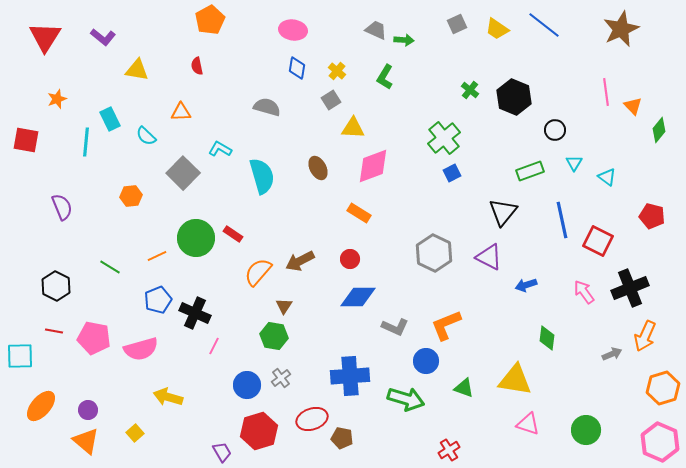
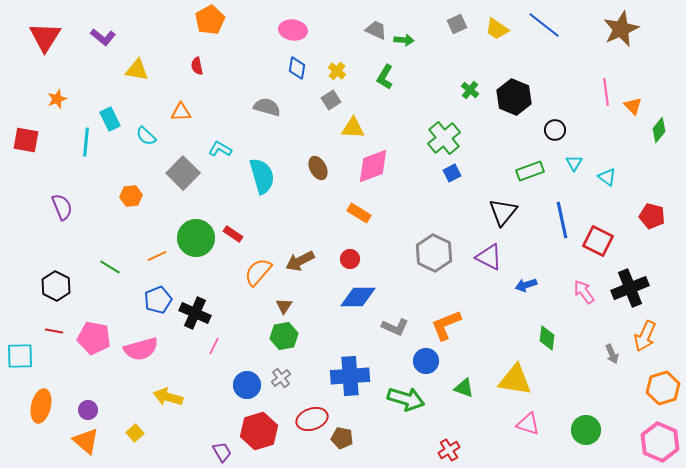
green hexagon at (274, 336): moved 10 px right; rotated 20 degrees counterclockwise
gray arrow at (612, 354): rotated 90 degrees clockwise
orange ellipse at (41, 406): rotated 28 degrees counterclockwise
